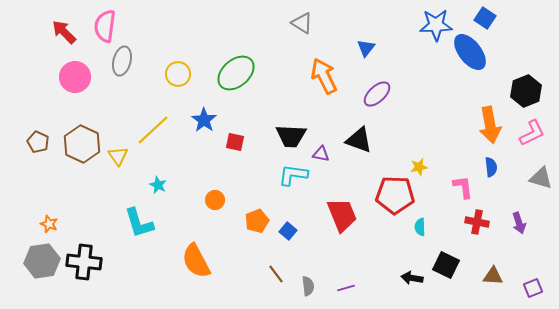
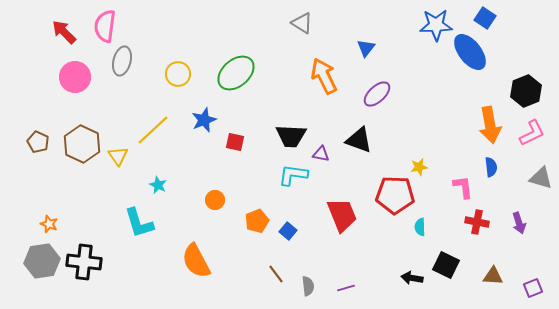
blue star at (204, 120): rotated 15 degrees clockwise
